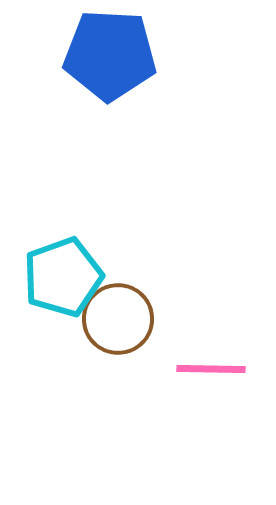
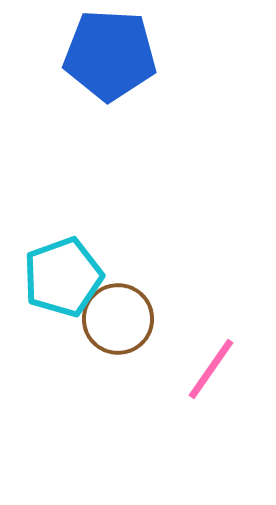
pink line: rotated 56 degrees counterclockwise
